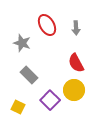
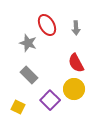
gray star: moved 6 px right
yellow circle: moved 1 px up
